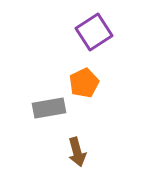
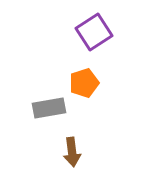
orange pentagon: rotated 8 degrees clockwise
brown arrow: moved 5 px left; rotated 8 degrees clockwise
